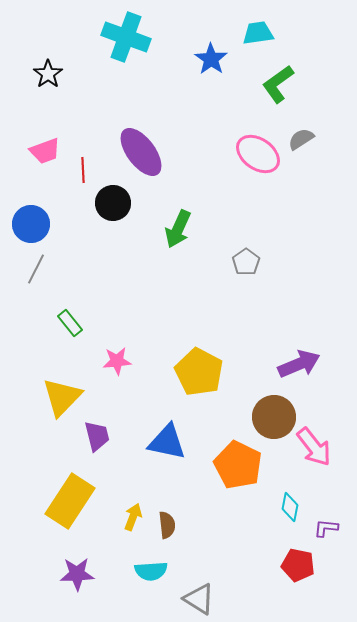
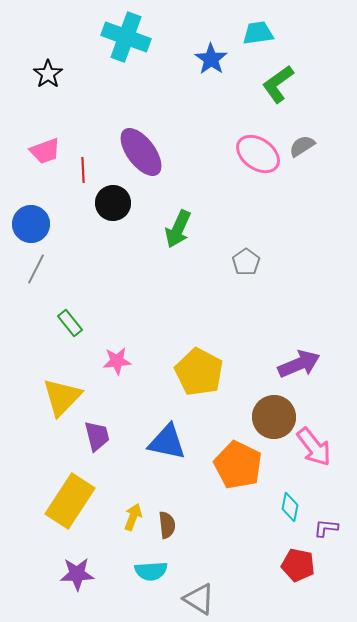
gray semicircle: moved 1 px right, 7 px down
